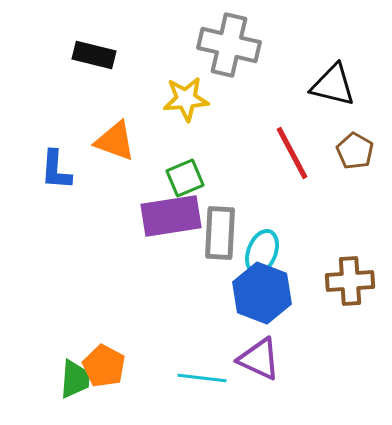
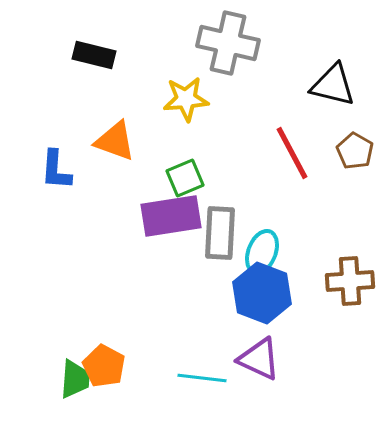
gray cross: moved 1 px left, 2 px up
